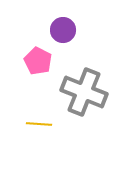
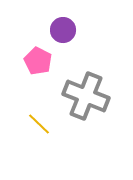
gray cross: moved 2 px right, 4 px down
yellow line: rotated 40 degrees clockwise
